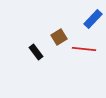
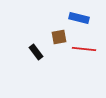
blue rectangle: moved 14 px left, 1 px up; rotated 60 degrees clockwise
brown square: rotated 21 degrees clockwise
